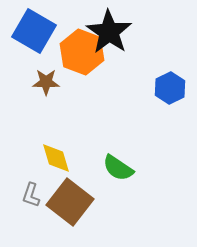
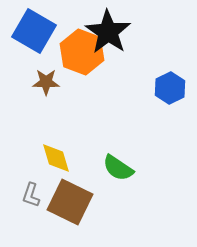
black star: moved 1 px left
brown square: rotated 12 degrees counterclockwise
